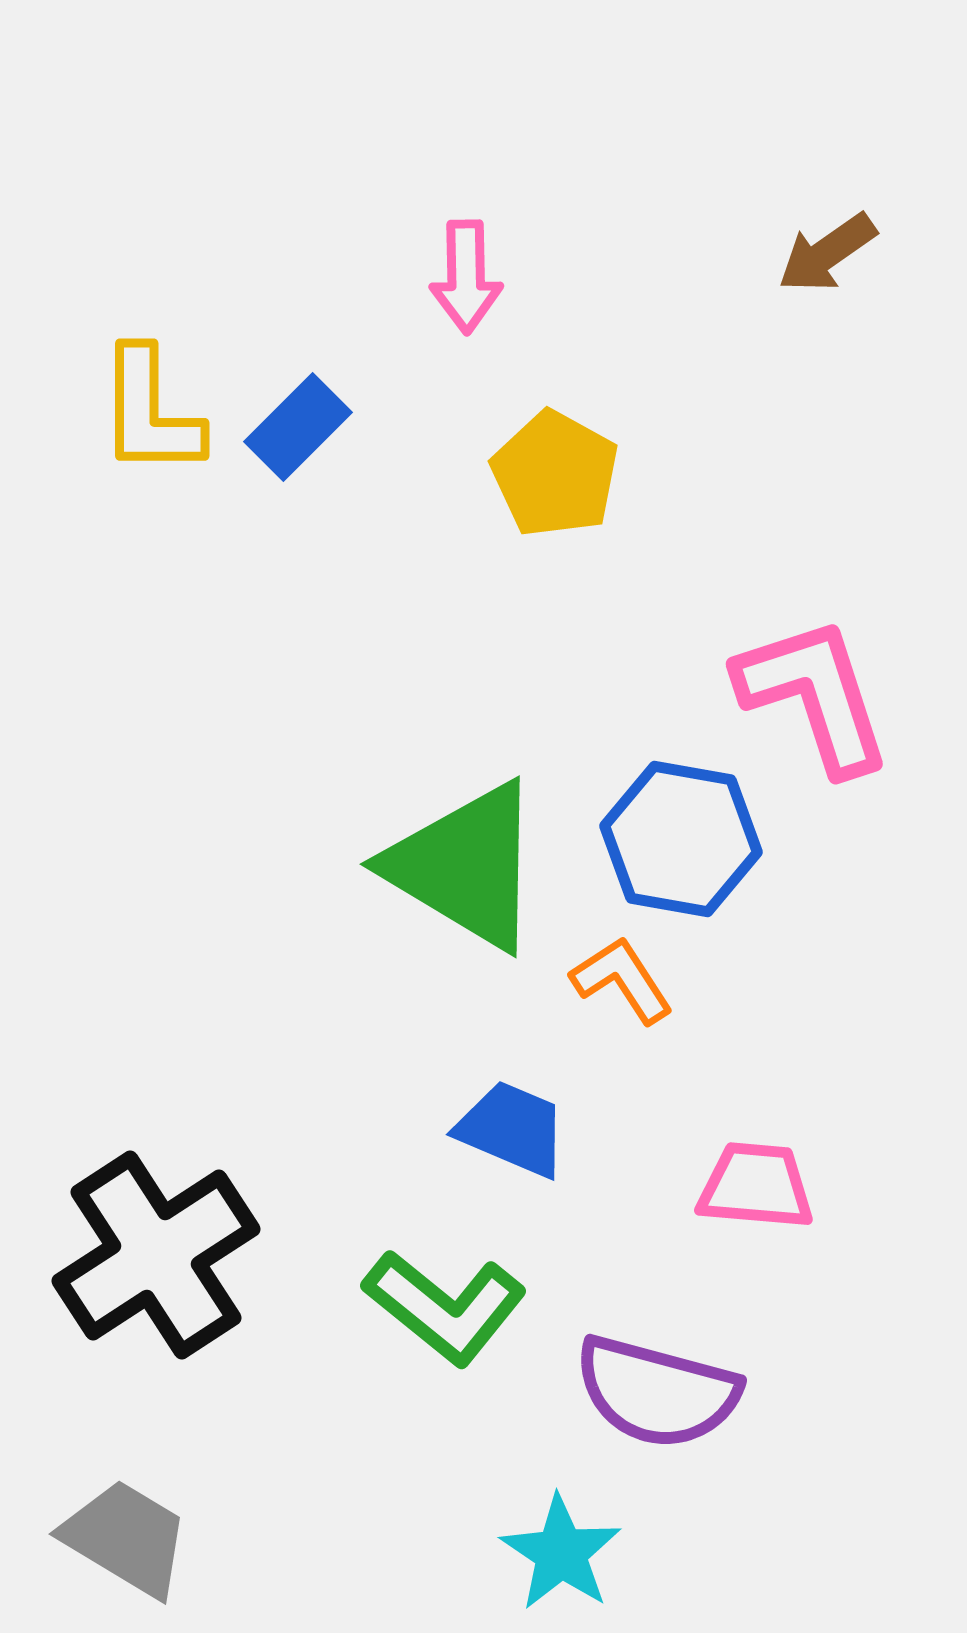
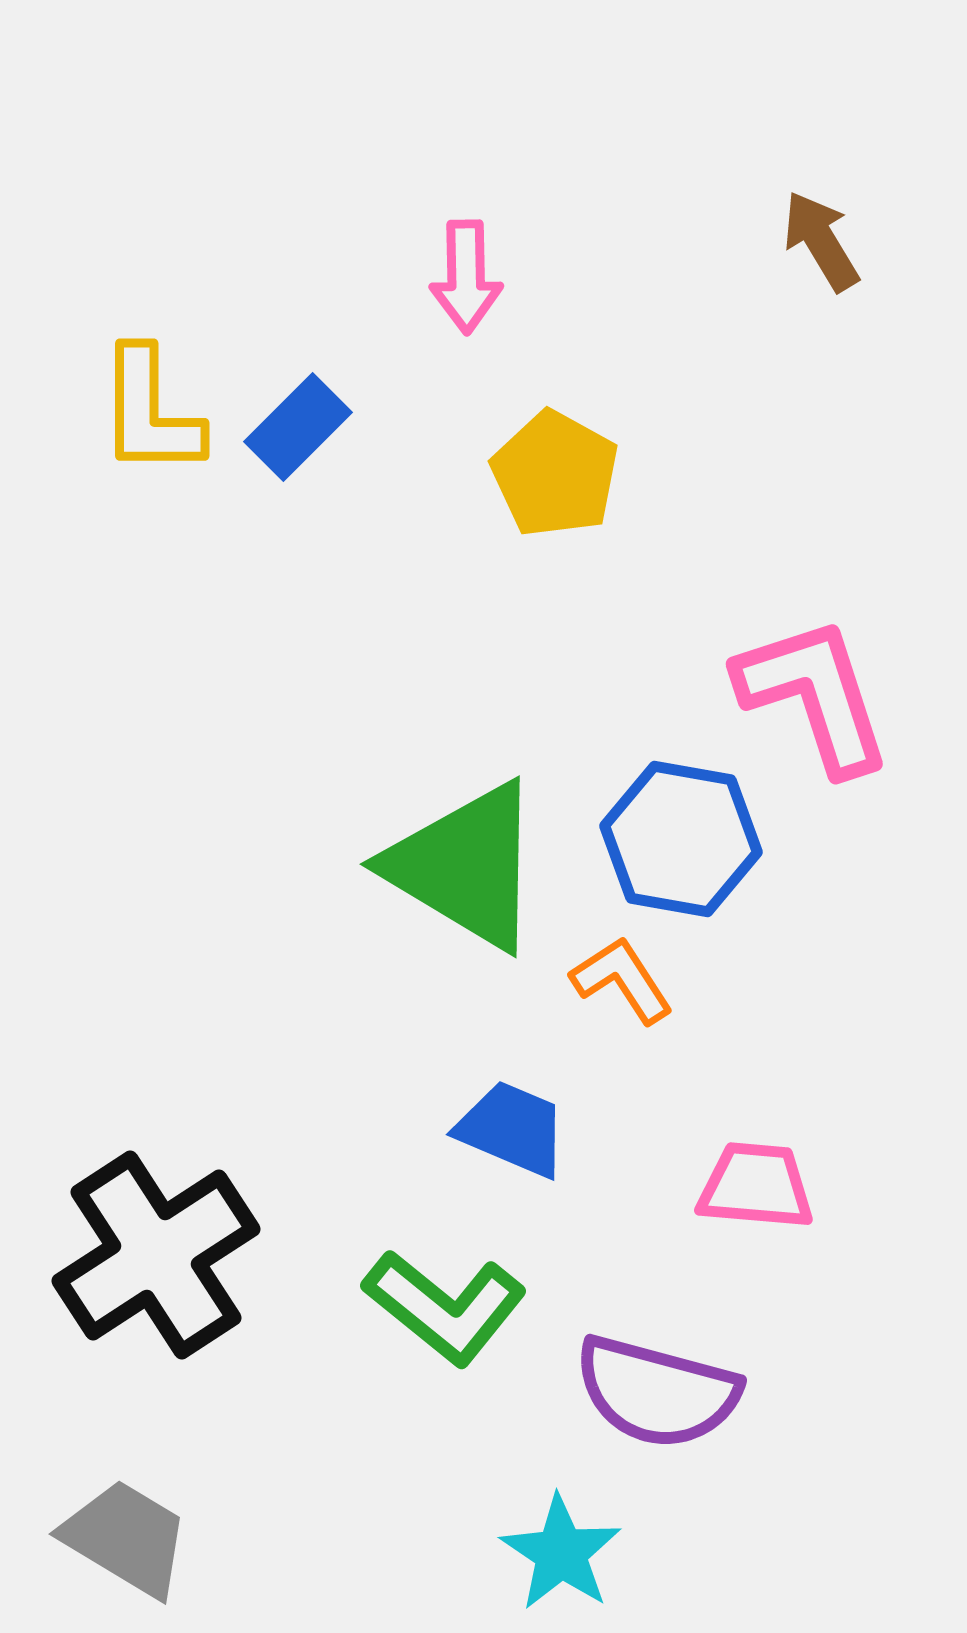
brown arrow: moved 6 px left, 12 px up; rotated 94 degrees clockwise
